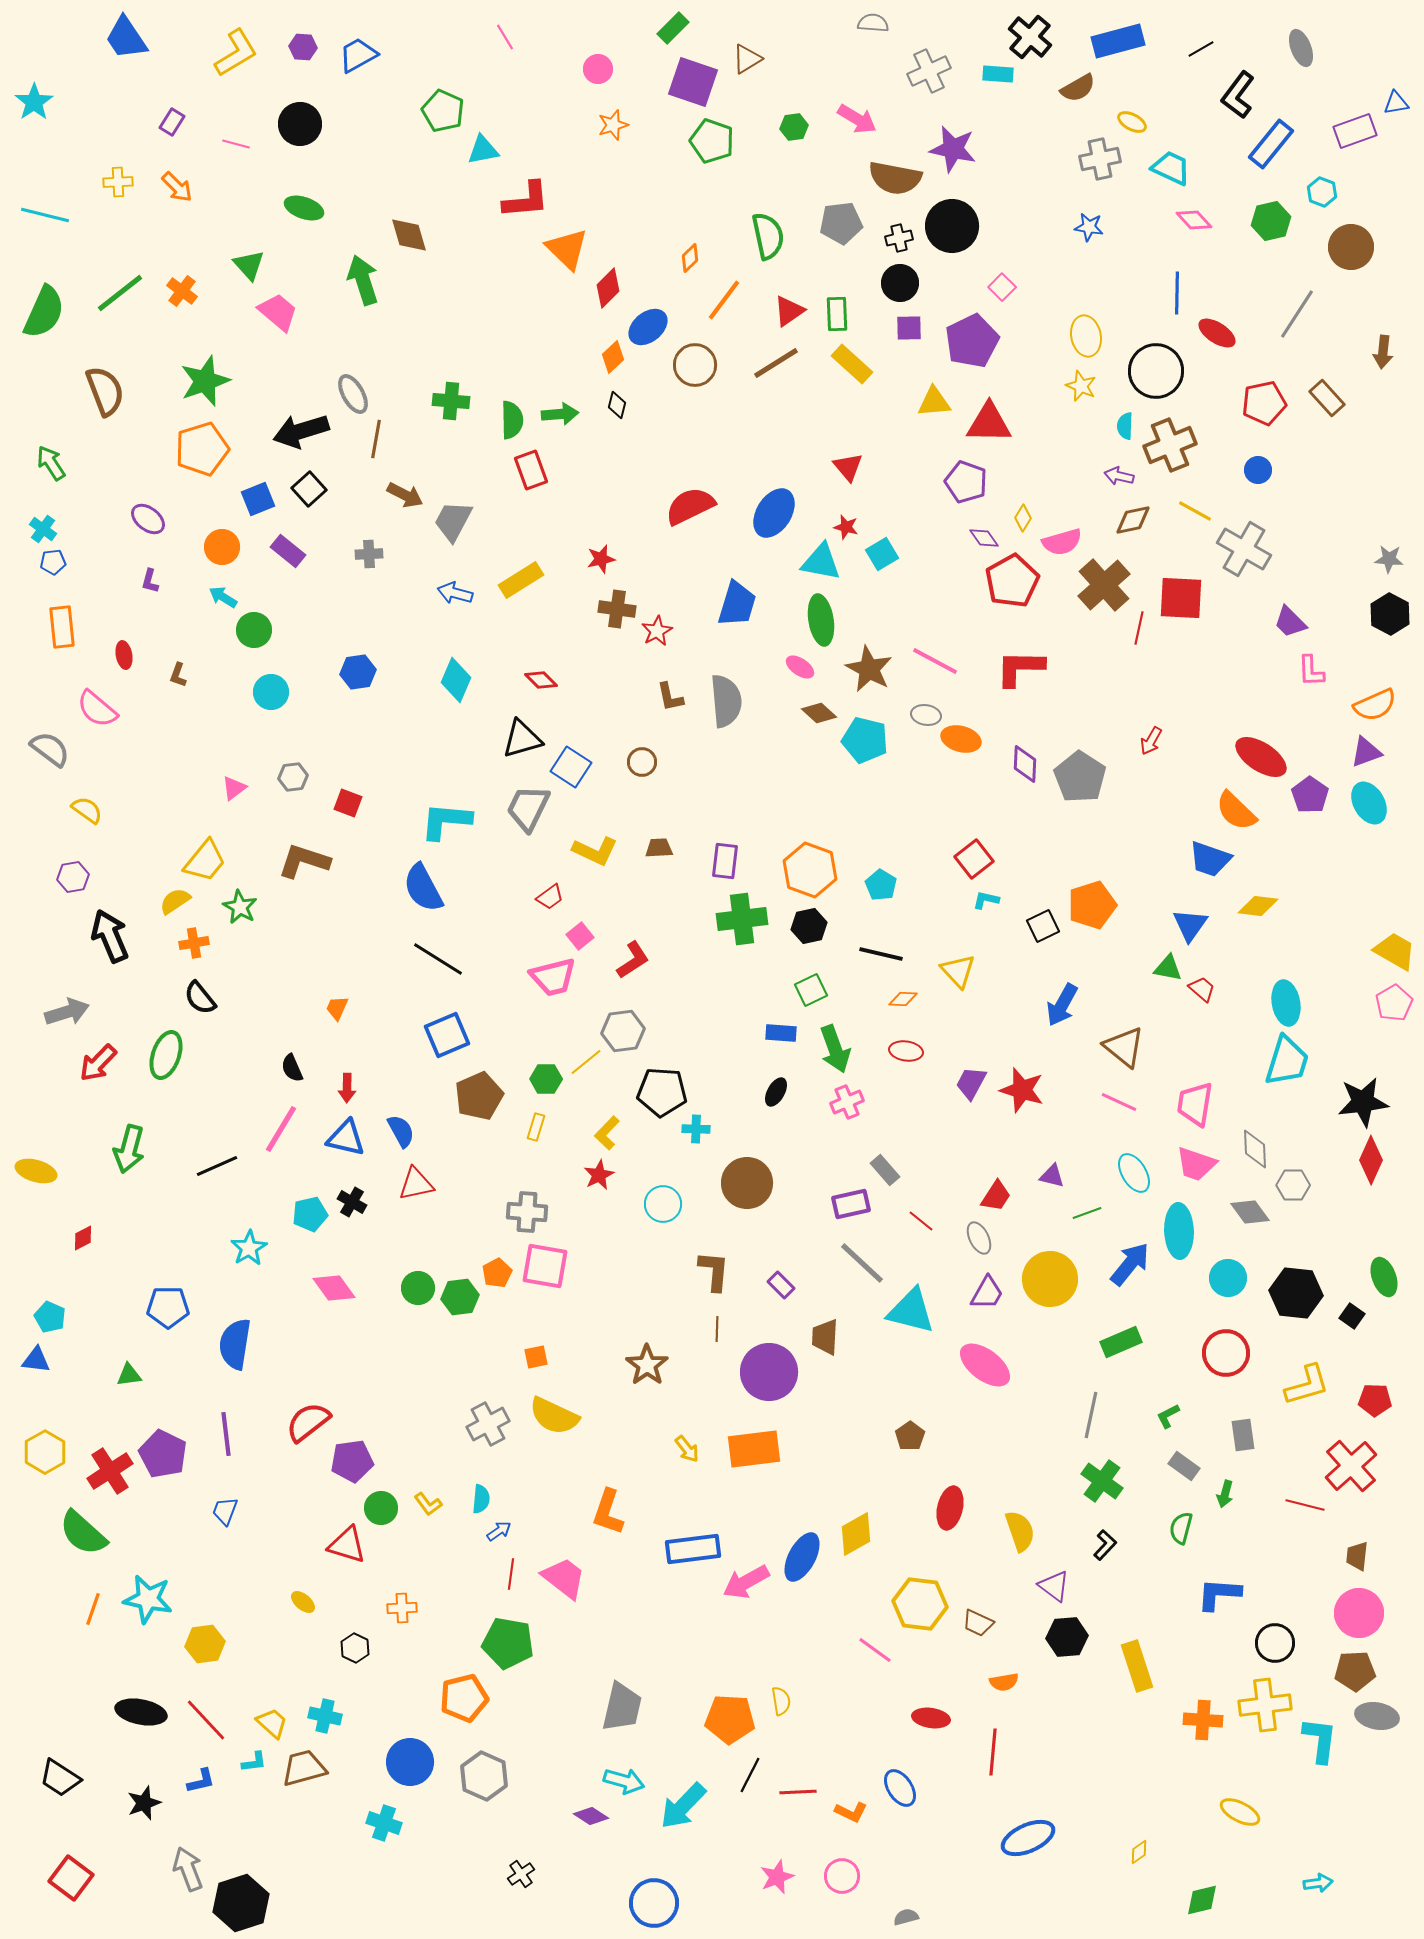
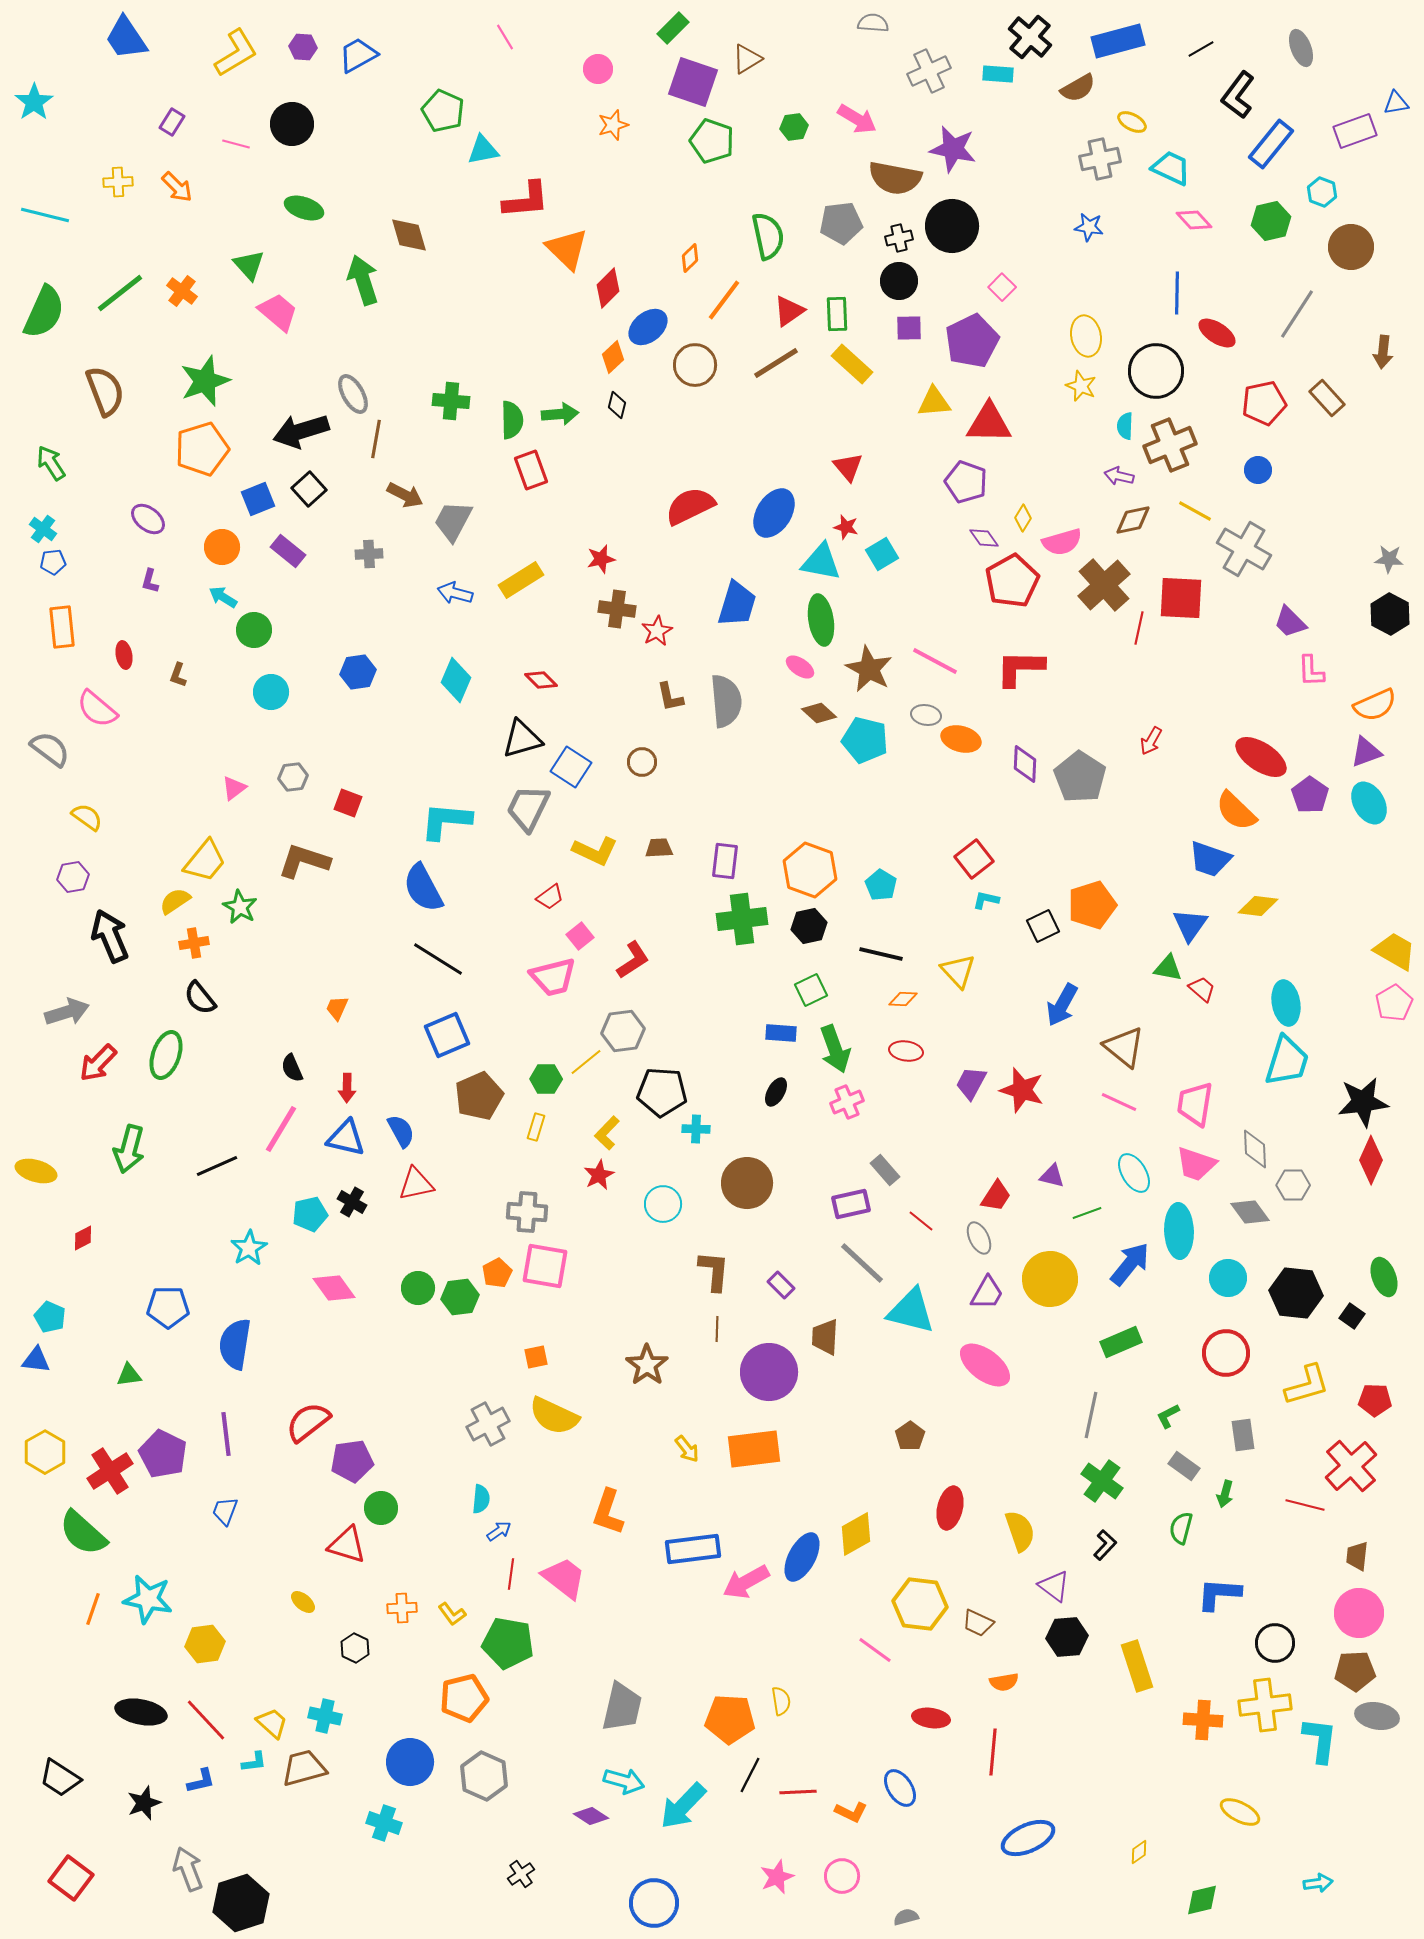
black circle at (300, 124): moved 8 px left
black circle at (900, 283): moved 1 px left, 2 px up
yellow semicircle at (87, 810): moved 7 px down
yellow L-shape at (428, 1504): moved 24 px right, 110 px down
